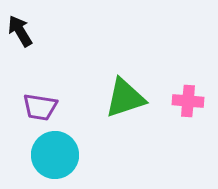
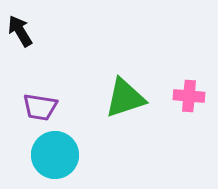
pink cross: moved 1 px right, 5 px up
